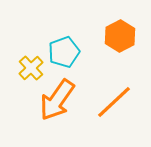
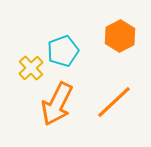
cyan pentagon: moved 1 px left, 1 px up
orange arrow: moved 4 px down; rotated 9 degrees counterclockwise
